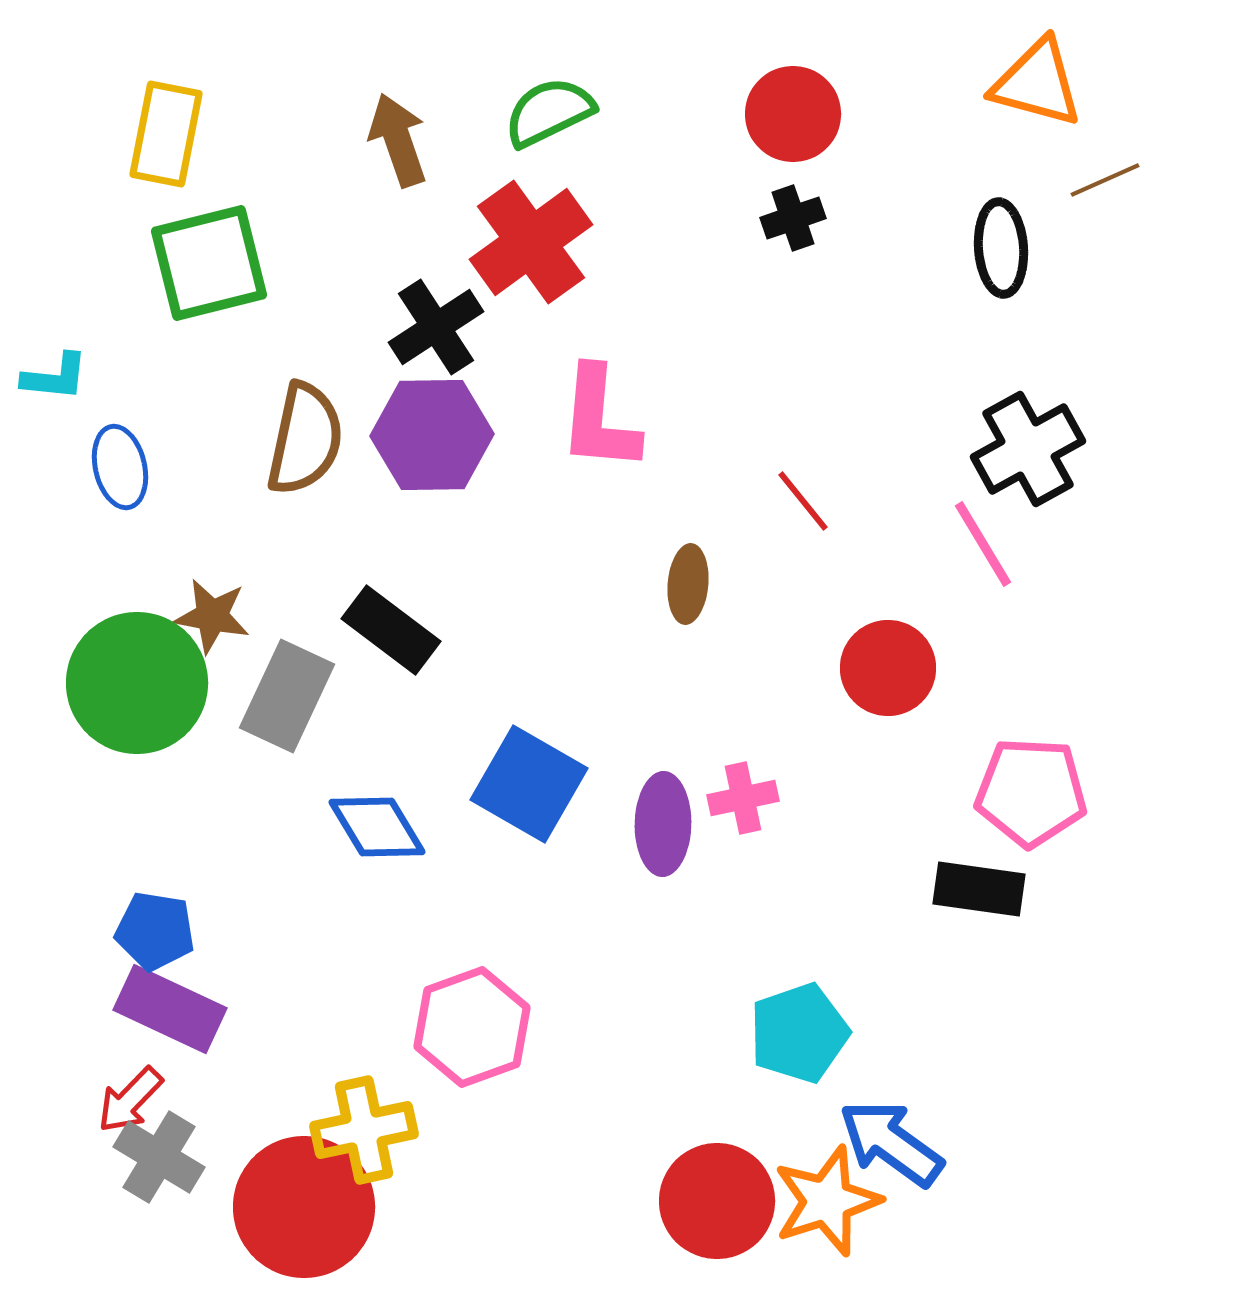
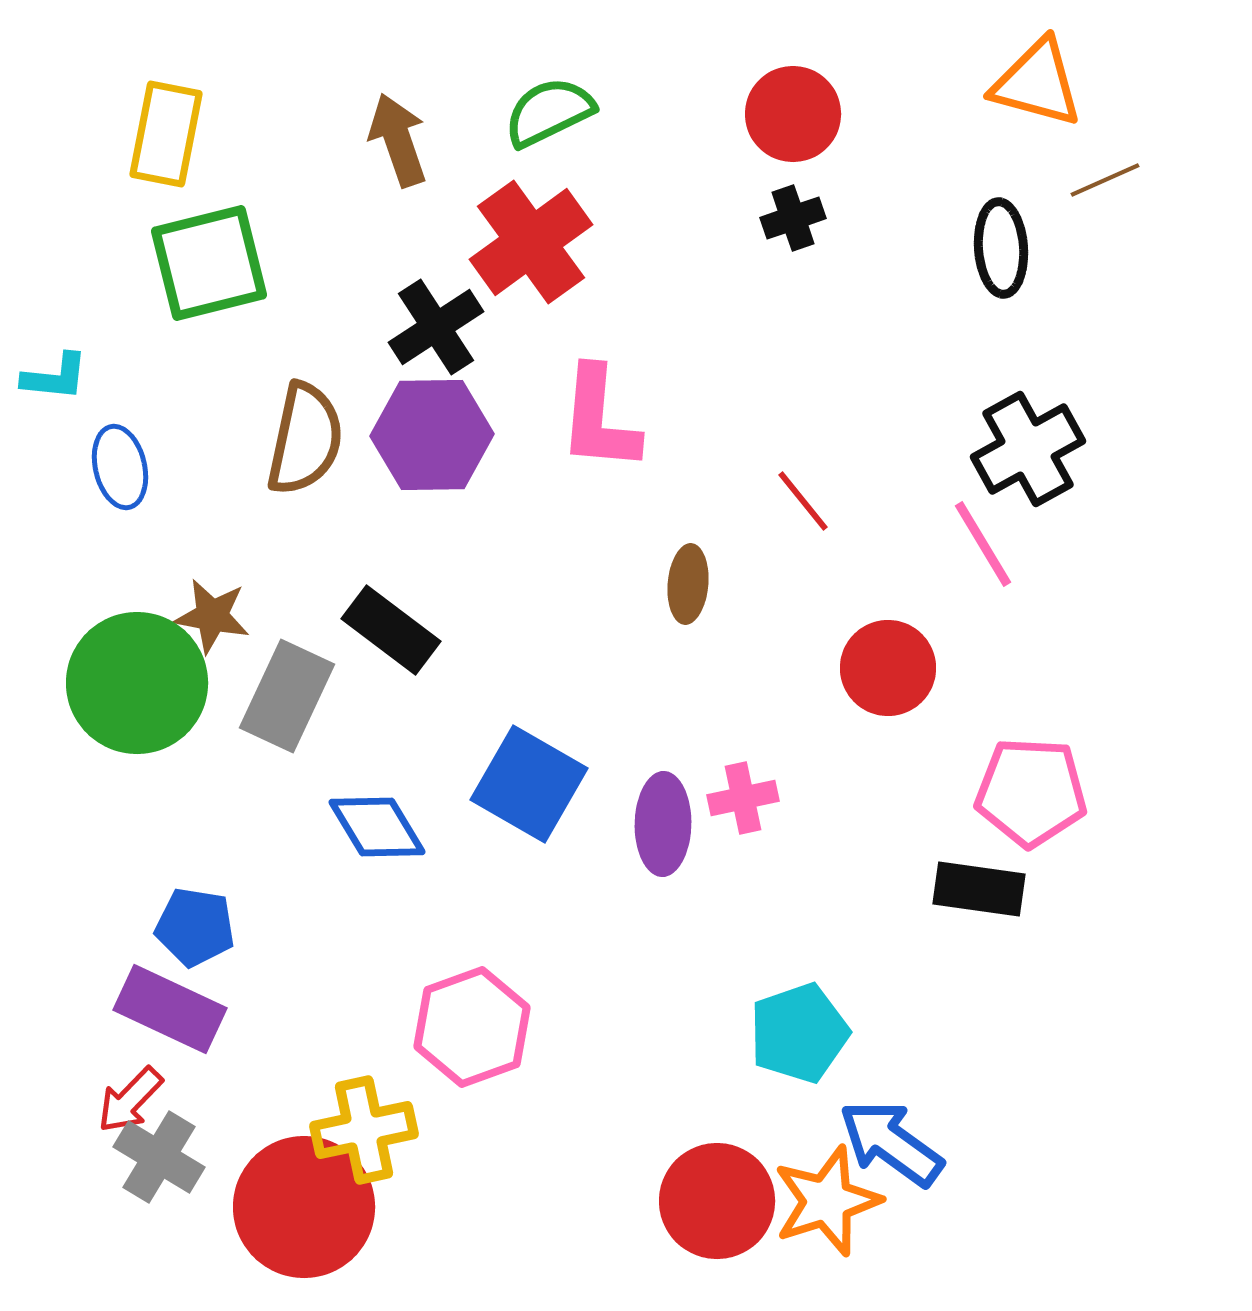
blue pentagon at (155, 931): moved 40 px right, 4 px up
